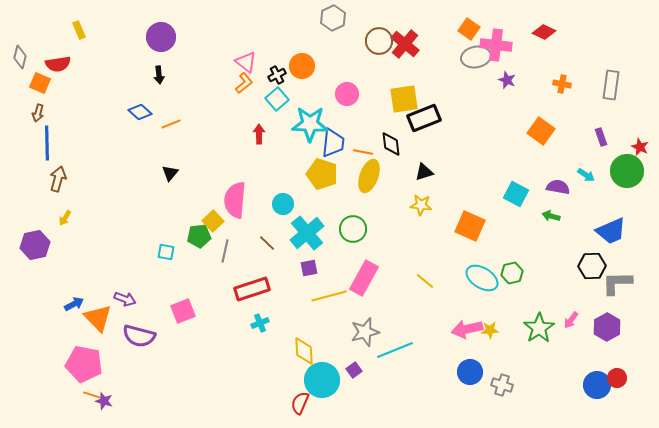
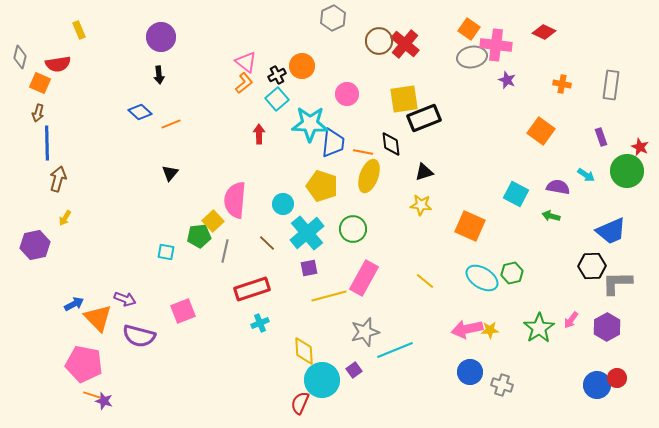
gray ellipse at (476, 57): moved 4 px left
yellow pentagon at (322, 174): moved 12 px down
